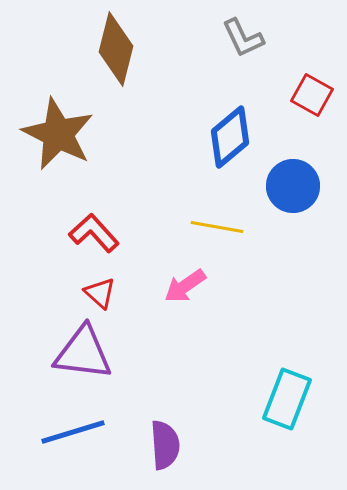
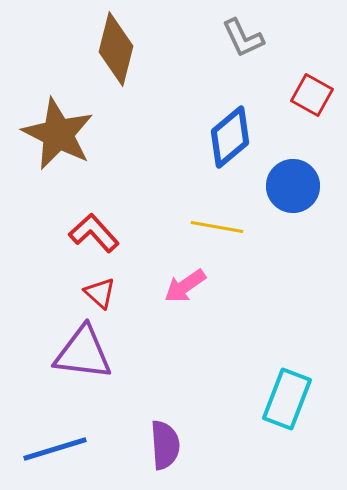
blue line: moved 18 px left, 17 px down
